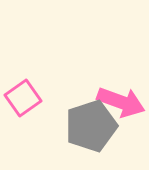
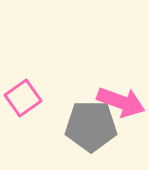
gray pentagon: rotated 18 degrees clockwise
